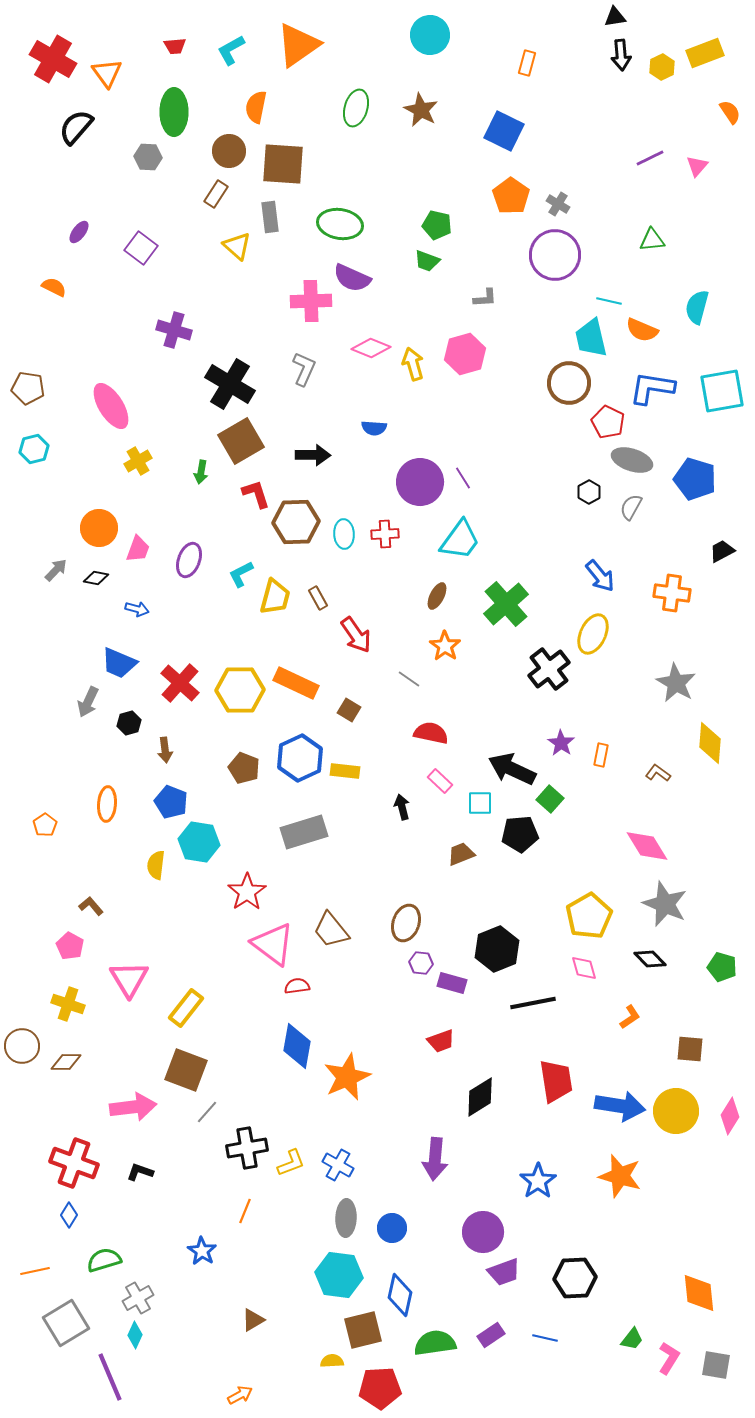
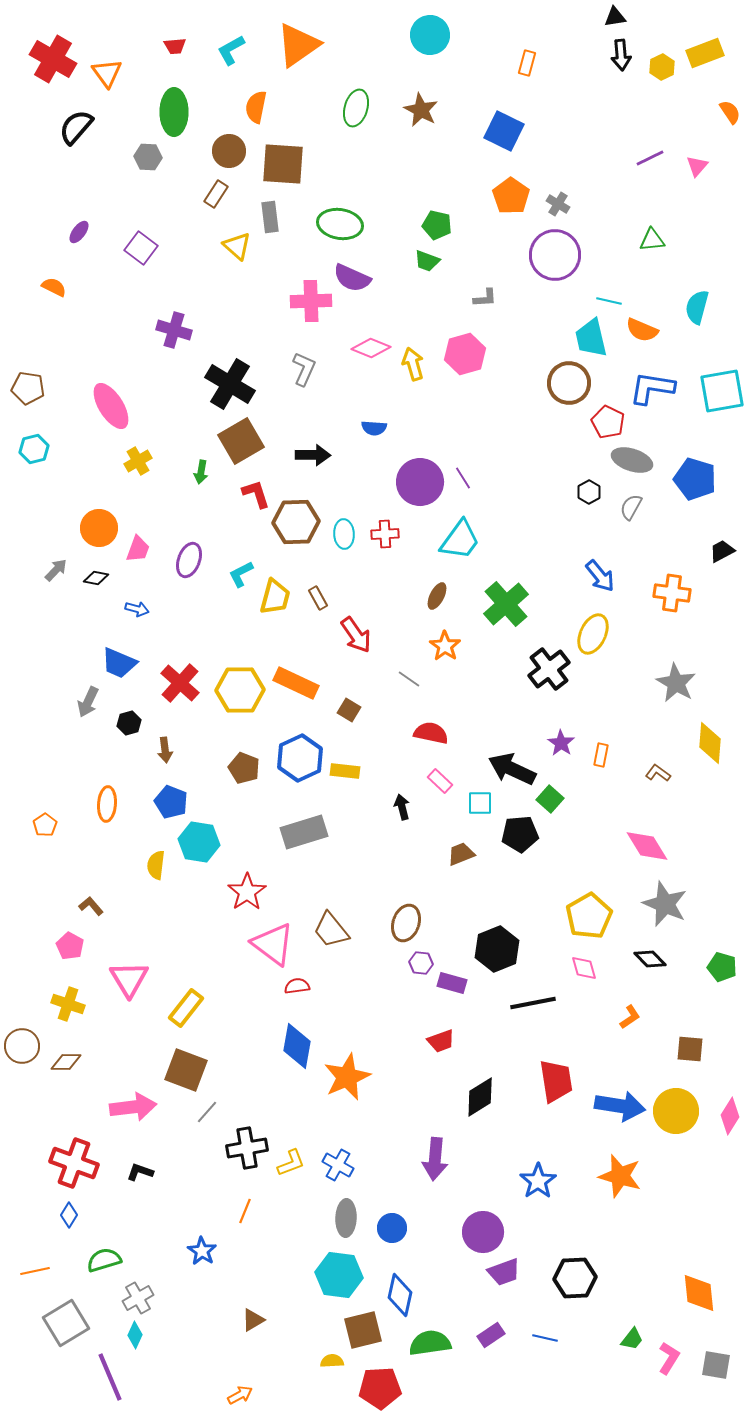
green semicircle at (435, 1343): moved 5 px left
